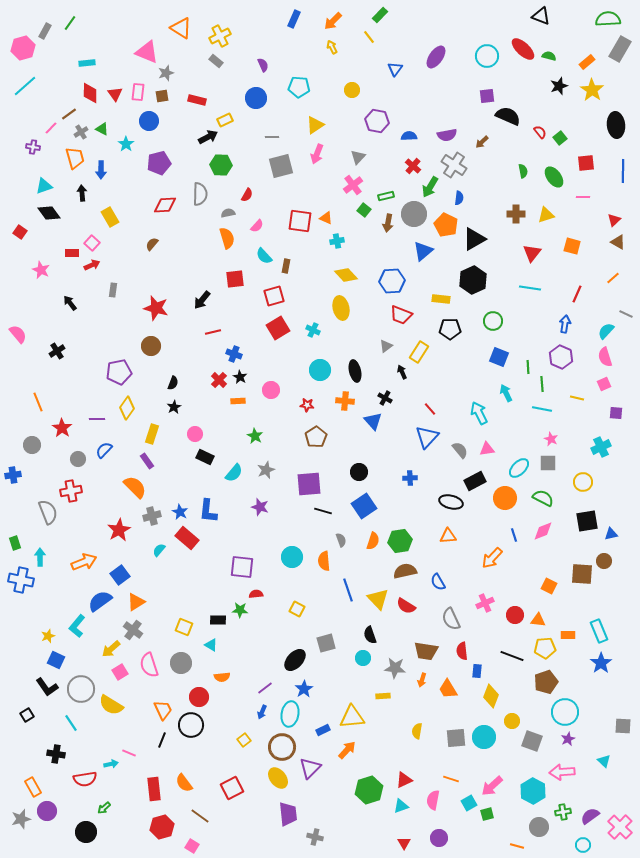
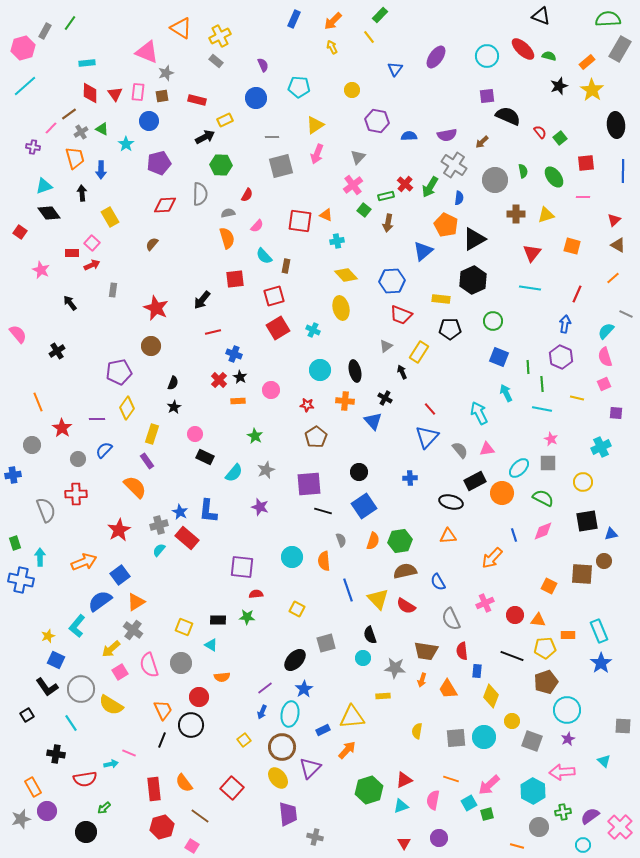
black arrow at (208, 137): moved 3 px left
red cross at (413, 166): moved 8 px left, 18 px down
gray circle at (414, 214): moved 81 px right, 34 px up
orange triangle at (326, 218): moved 3 px up
brown triangle at (618, 242): moved 3 px down
red star at (156, 308): rotated 10 degrees clockwise
red cross at (71, 491): moved 5 px right, 3 px down; rotated 10 degrees clockwise
orange circle at (505, 498): moved 3 px left, 5 px up
gray semicircle at (48, 512): moved 2 px left, 2 px up
gray cross at (152, 516): moved 7 px right, 9 px down
green star at (240, 610): moved 7 px right, 7 px down
cyan circle at (565, 712): moved 2 px right, 2 px up
pink arrow at (492, 786): moved 3 px left, 1 px up
red square at (232, 788): rotated 20 degrees counterclockwise
